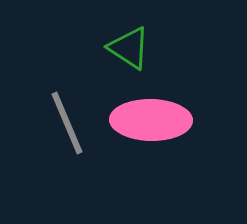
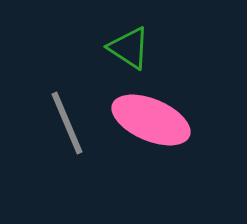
pink ellipse: rotated 22 degrees clockwise
